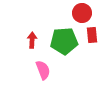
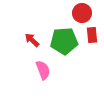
red arrow: rotated 49 degrees counterclockwise
